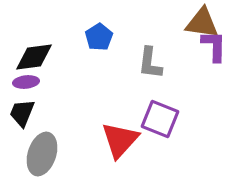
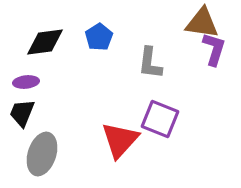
purple L-shape: moved 3 px down; rotated 16 degrees clockwise
black diamond: moved 11 px right, 15 px up
